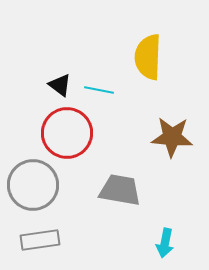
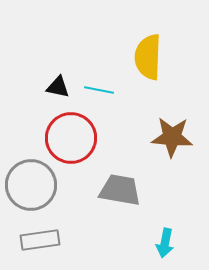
black triangle: moved 2 px left, 2 px down; rotated 25 degrees counterclockwise
red circle: moved 4 px right, 5 px down
gray circle: moved 2 px left
